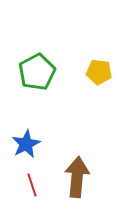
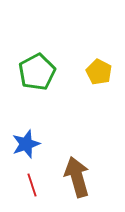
yellow pentagon: rotated 20 degrees clockwise
blue star: rotated 8 degrees clockwise
brown arrow: rotated 21 degrees counterclockwise
